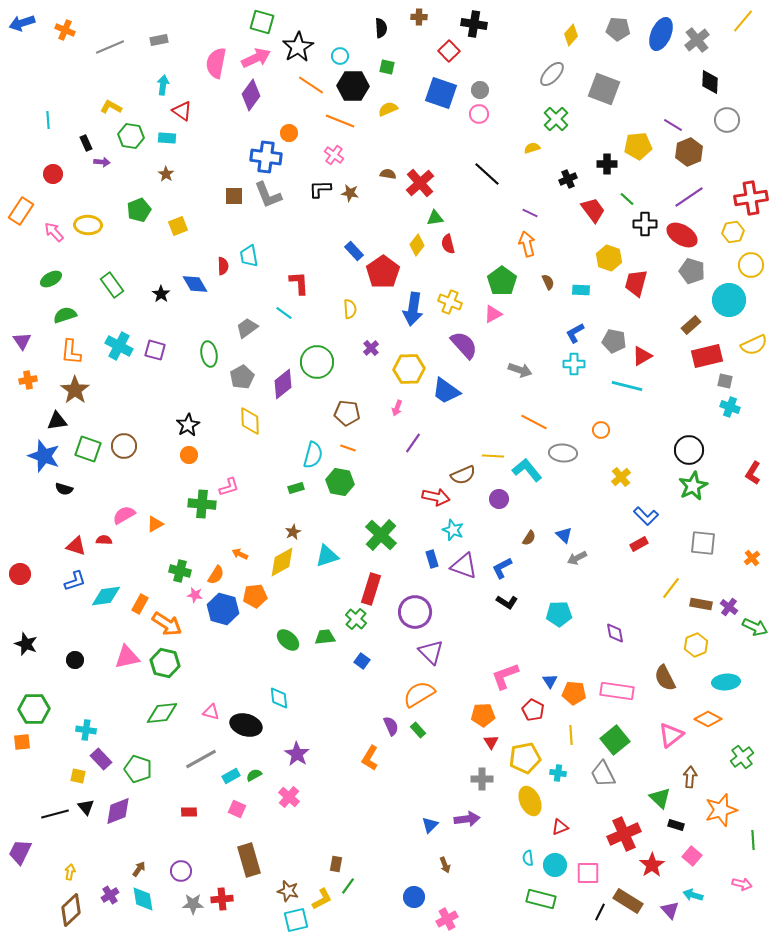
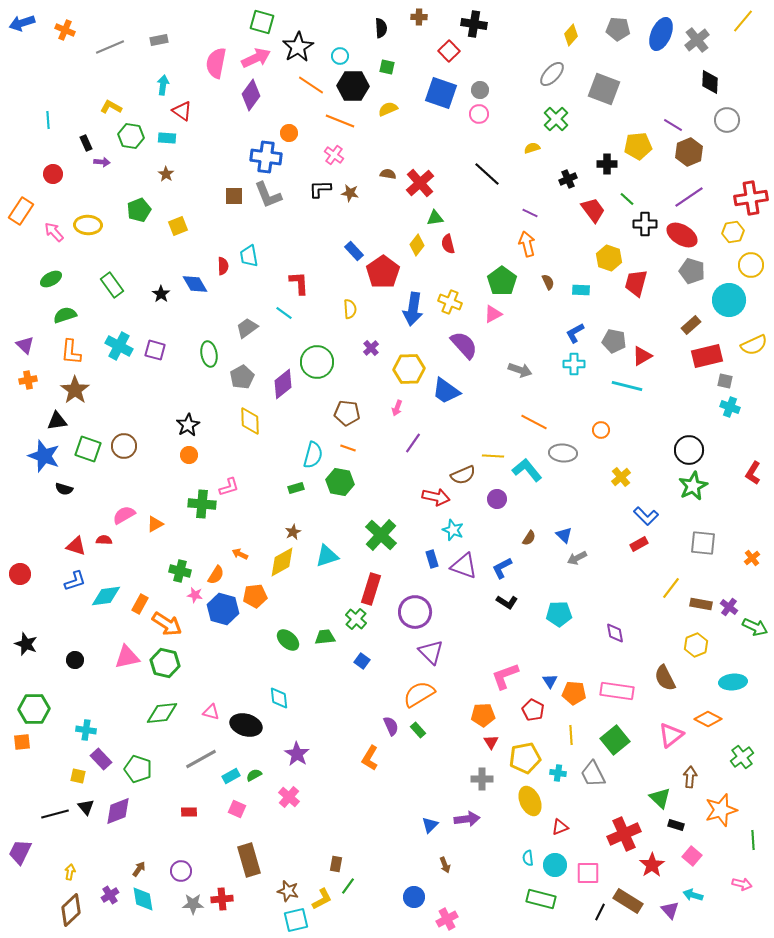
purple triangle at (22, 341): moved 3 px right, 4 px down; rotated 12 degrees counterclockwise
purple circle at (499, 499): moved 2 px left
cyan ellipse at (726, 682): moved 7 px right
gray trapezoid at (603, 774): moved 10 px left
